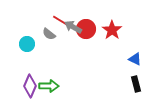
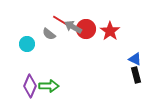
red star: moved 2 px left, 1 px down
black rectangle: moved 9 px up
